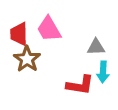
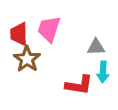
pink trapezoid: rotated 48 degrees clockwise
red L-shape: moved 1 px left
